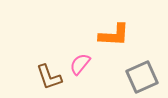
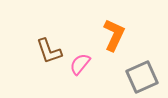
orange L-shape: rotated 68 degrees counterclockwise
brown L-shape: moved 26 px up
